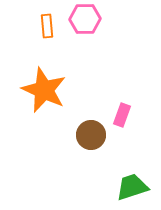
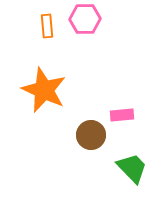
pink rectangle: rotated 65 degrees clockwise
green trapezoid: moved 19 px up; rotated 64 degrees clockwise
